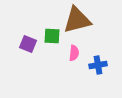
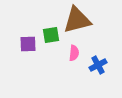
green square: moved 1 px left, 1 px up; rotated 12 degrees counterclockwise
purple square: rotated 24 degrees counterclockwise
blue cross: rotated 18 degrees counterclockwise
